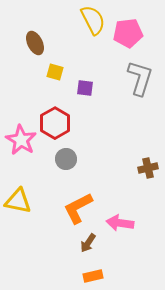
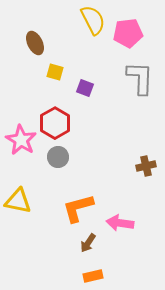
gray L-shape: rotated 15 degrees counterclockwise
purple square: rotated 12 degrees clockwise
gray circle: moved 8 px left, 2 px up
brown cross: moved 2 px left, 2 px up
orange L-shape: rotated 12 degrees clockwise
